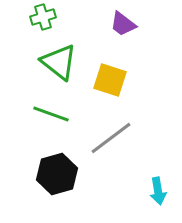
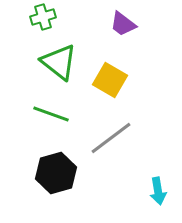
yellow square: rotated 12 degrees clockwise
black hexagon: moved 1 px left, 1 px up
